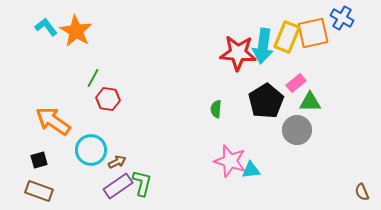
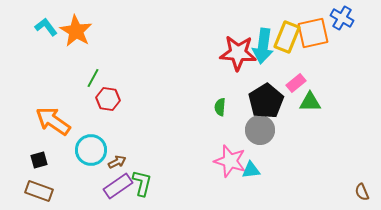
green semicircle: moved 4 px right, 2 px up
gray circle: moved 37 px left
